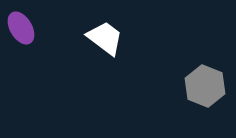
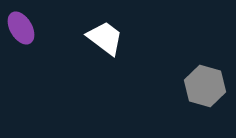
gray hexagon: rotated 6 degrees counterclockwise
